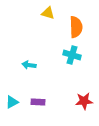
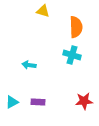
yellow triangle: moved 5 px left, 2 px up
